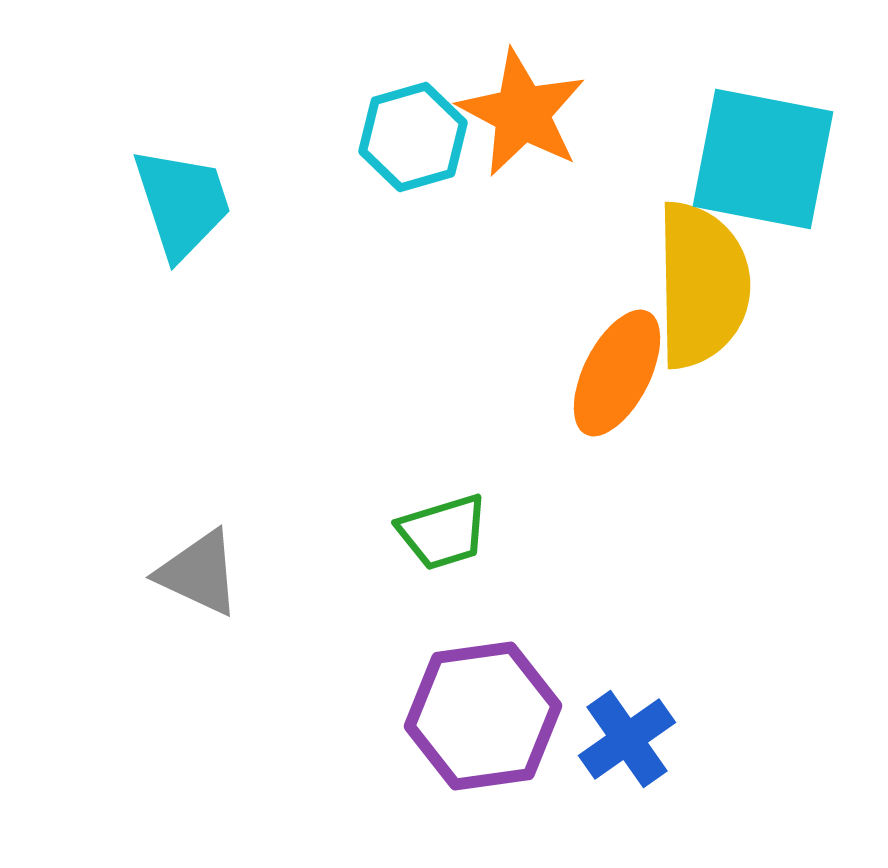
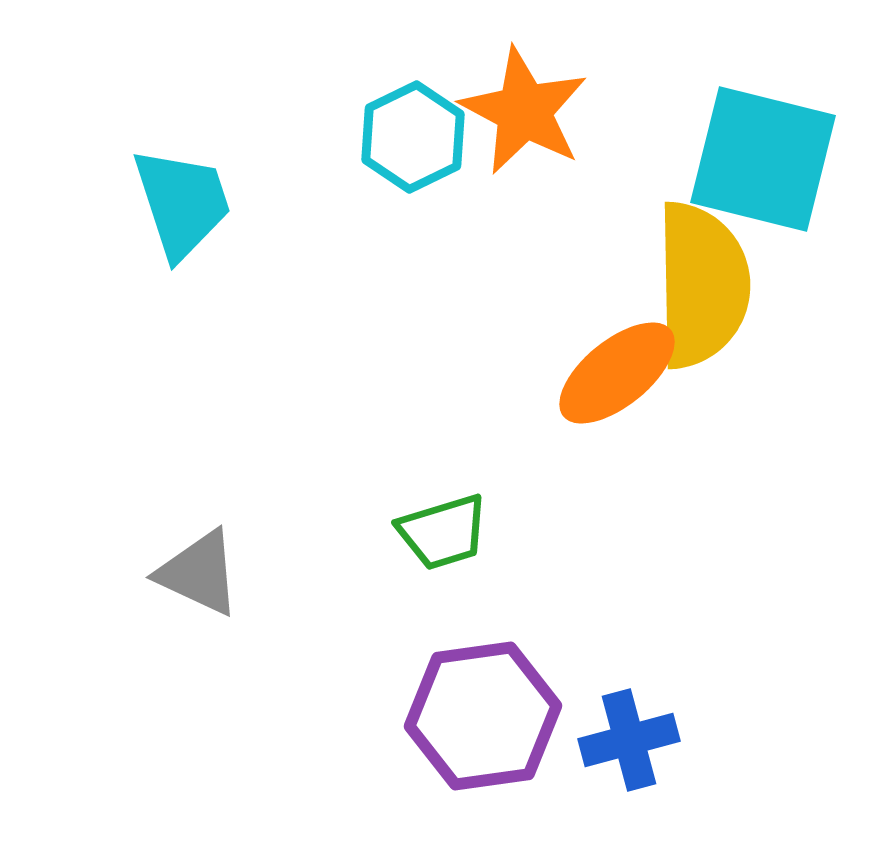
orange star: moved 2 px right, 2 px up
cyan hexagon: rotated 10 degrees counterclockwise
cyan square: rotated 3 degrees clockwise
orange ellipse: rotated 24 degrees clockwise
blue cross: moved 2 px right, 1 px down; rotated 20 degrees clockwise
